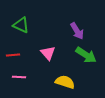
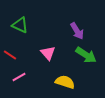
green triangle: moved 1 px left
red line: moved 3 px left; rotated 40 degrees clockwise
pink line: rotated 32 degrees counterclockwise
